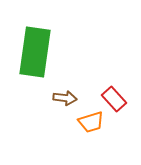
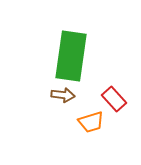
green rectangle: moved 36 px right, 4 px down
brown arrow: moved 2 px left, 3 px up
